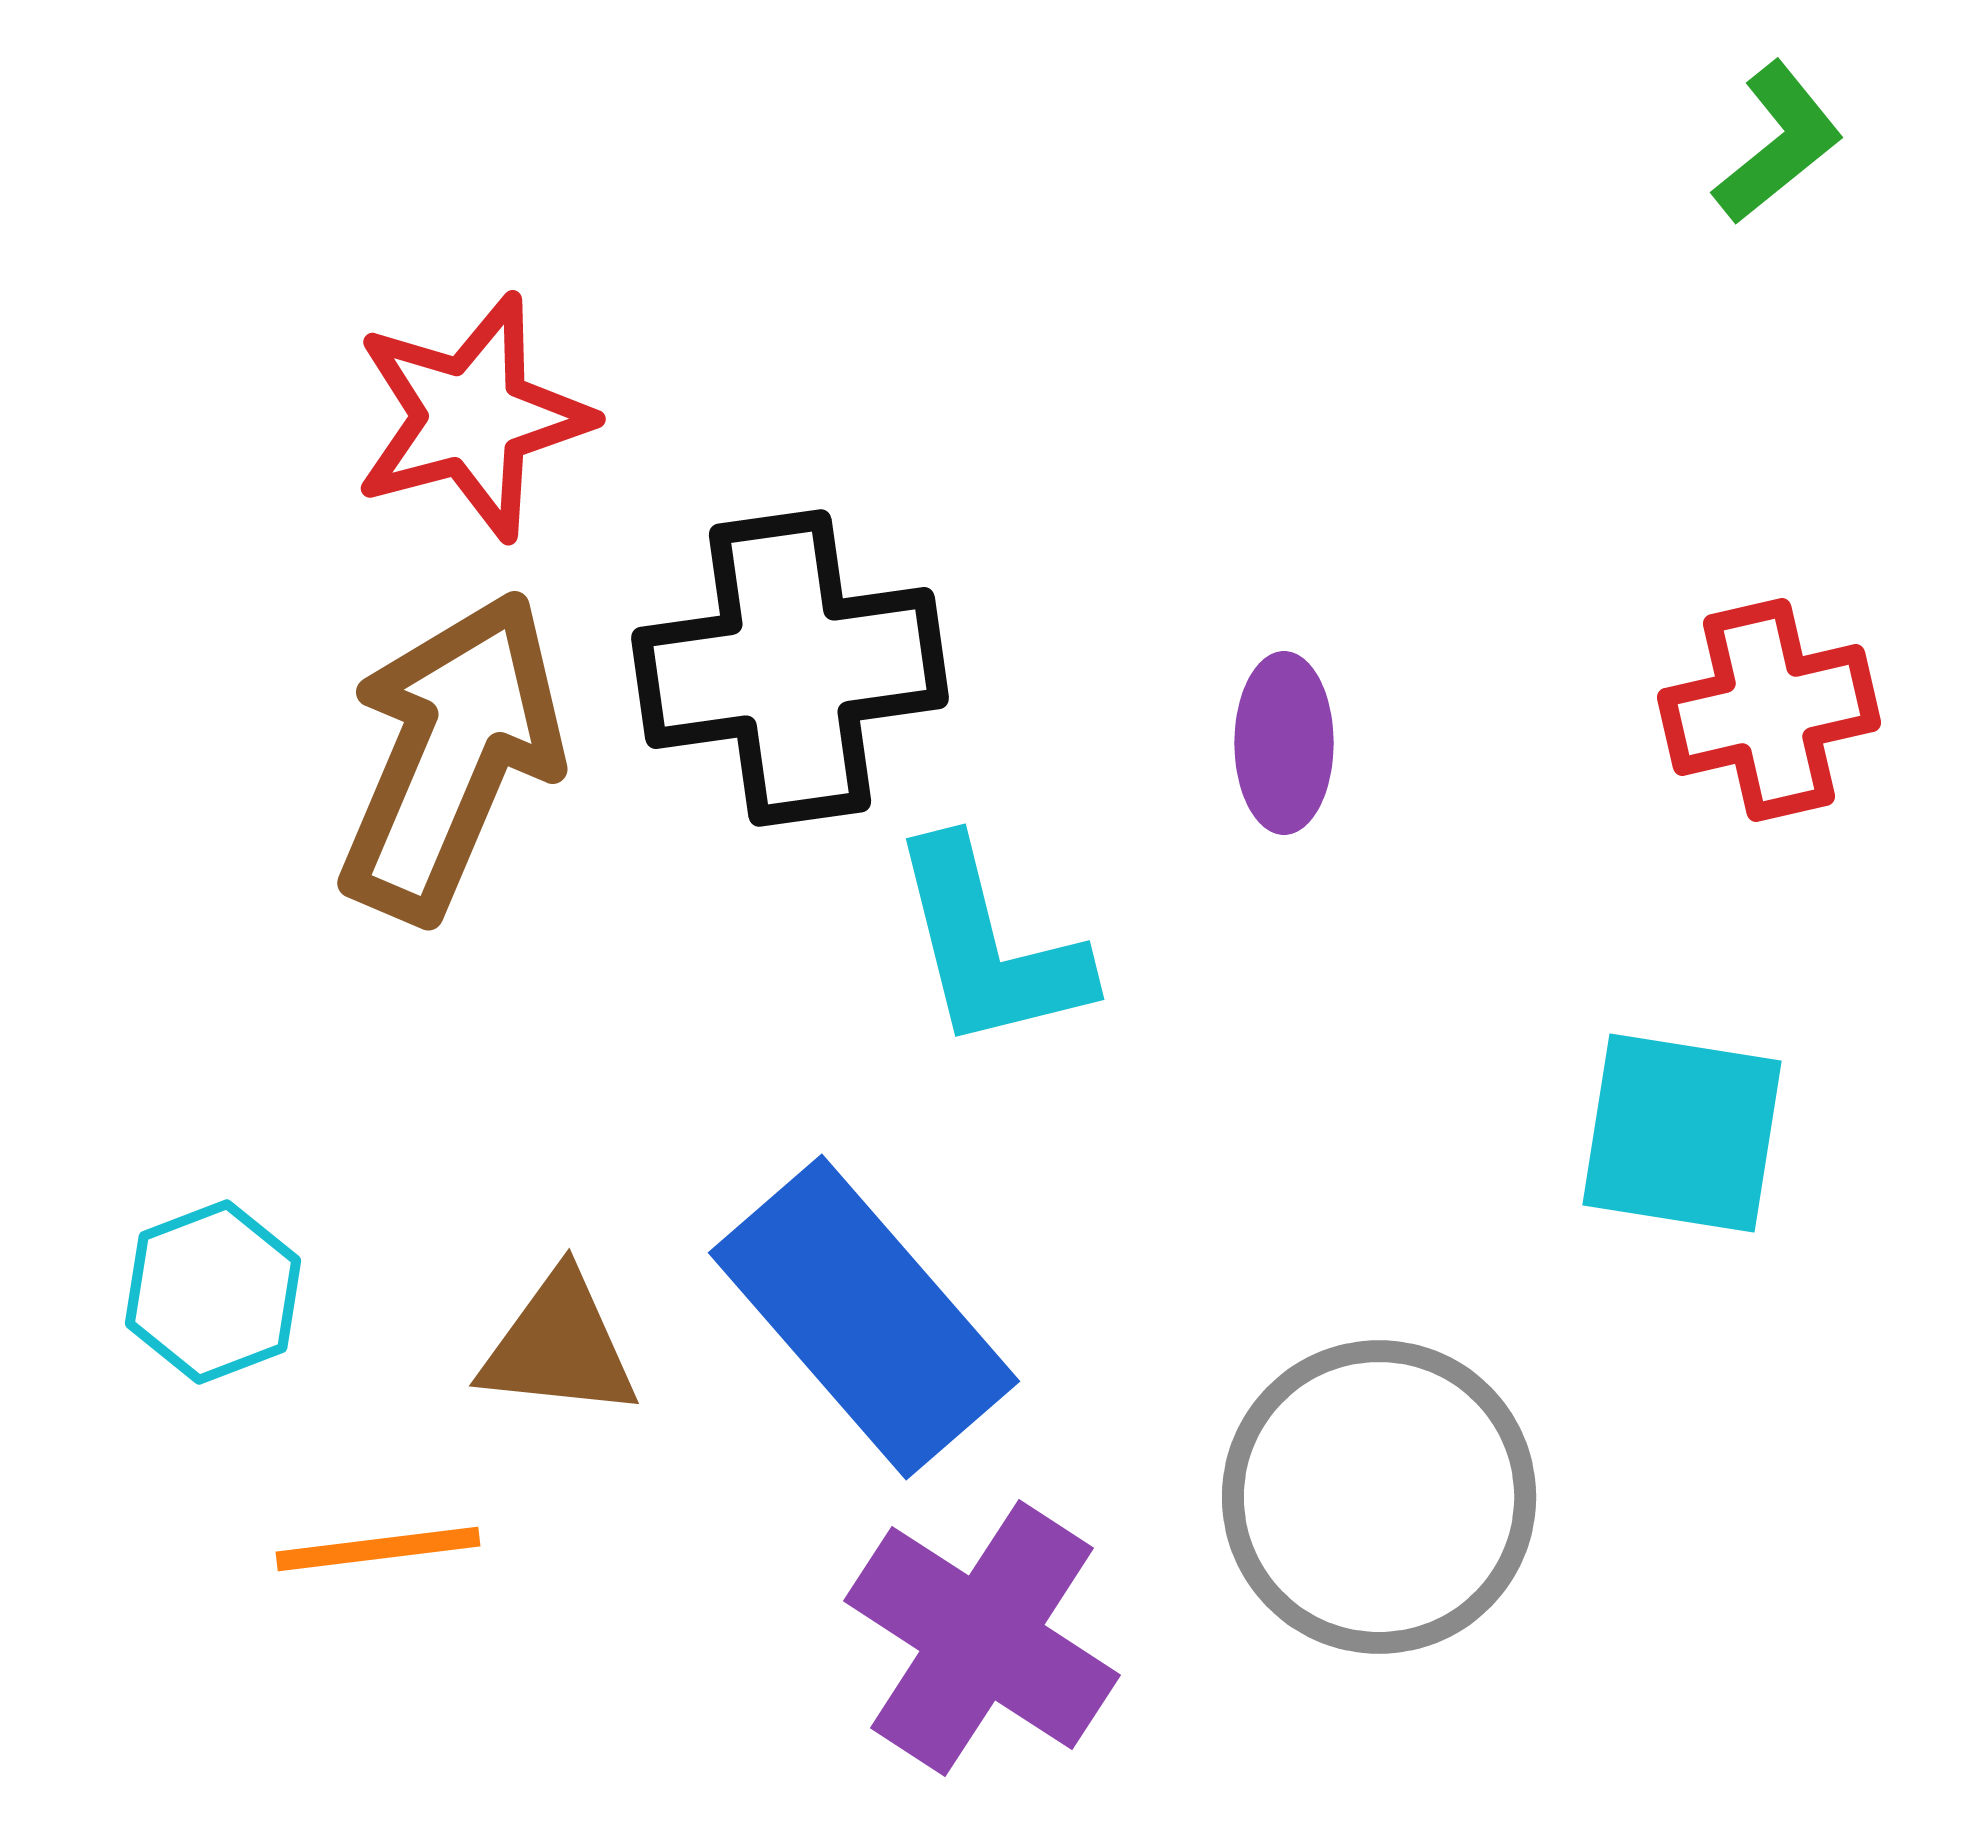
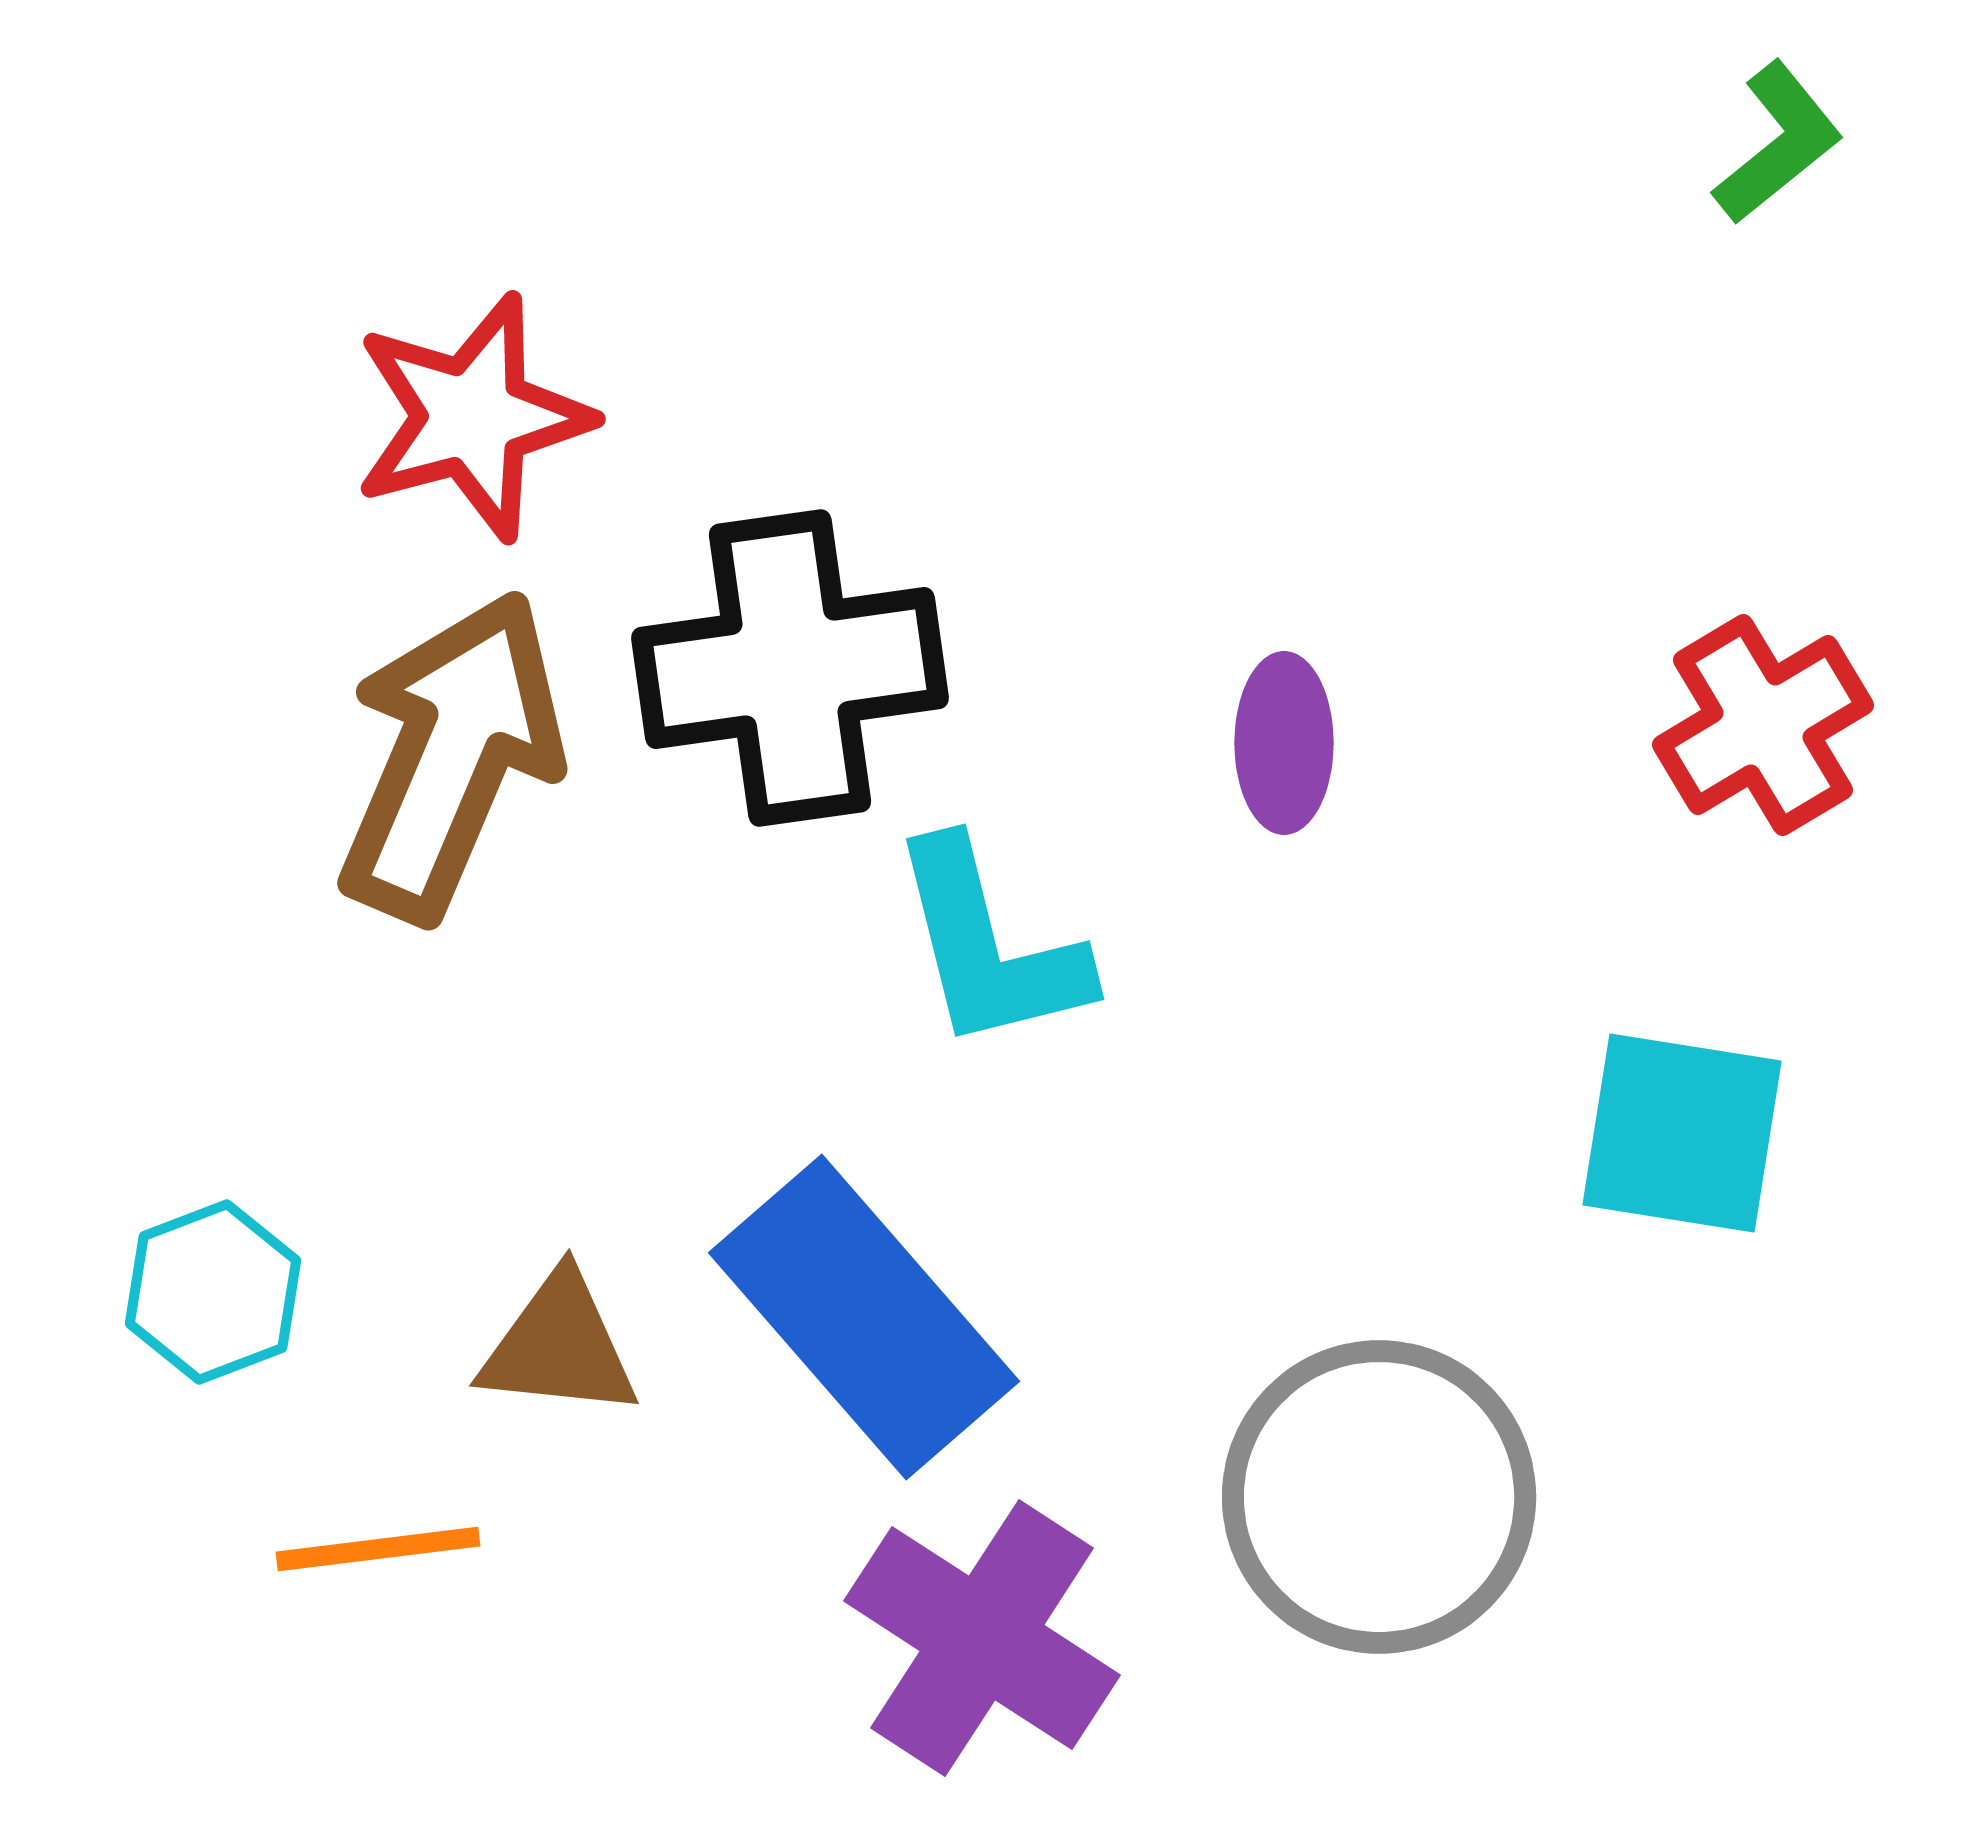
red cross: moved 6 px left, 15 px down; rotated 18 degrees counterclockwise
